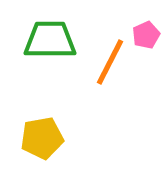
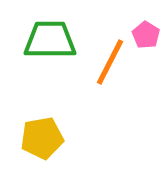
pink pentagon: rotated 16 degrees counterclockwise
